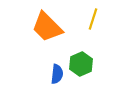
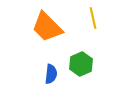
yellow line: moved 1 px up; rotated 30 degrees counterclockwise
blue semicircle: moved 6 px left
